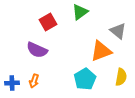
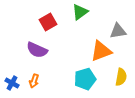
gray triangle: rotated 48 degrees counterclockwise
cyan pentagon: rotated 15 degrees clockwise
blue cross: rotated 32 degrees clockwise
